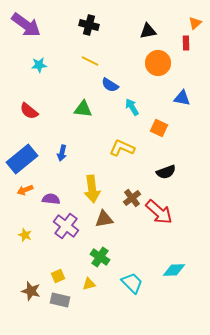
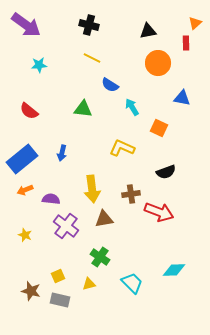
yellow line: moved 2 px right, 3 px up
brown cross: moved 1 px left, 4 px up; rotated 30 degrees clockwise
red arrow: rotated 20 degrees counterclockwise
